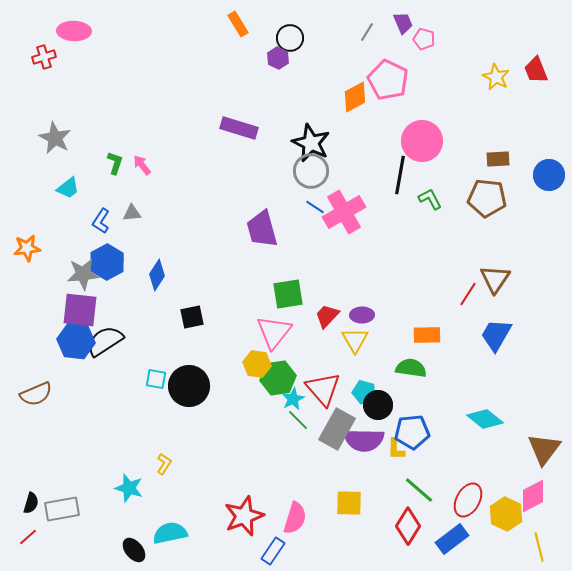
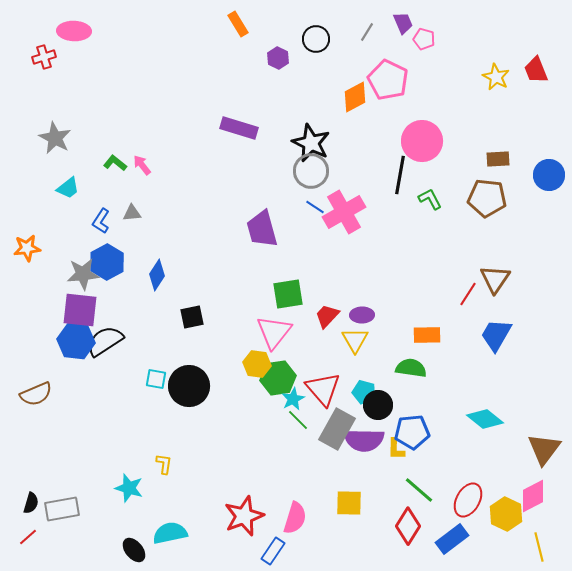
black circle at (290, 38): moved 26 px right, 1 px down
green L-shape at (115, 163): rotated 70 degrees counterclockwise
yellow L-shape at (164, 464): rotated 25 degrees counterclockwise
